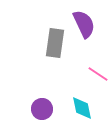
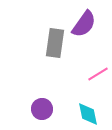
purple semicircle: rotated 60 degrees clockwise
pink line: rotated 65 degrees counterclockwise
cyan diamond: moved 6 px right, 6 px down
